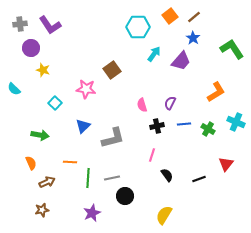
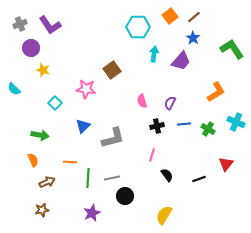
gray cross: rotated 16 degrees counterclockwise
cyan arrow: rotated 28 degrees counterclockwise
pink semicircle: moved 4 px up
orange semicircle: moved 2 px right, 3 px up
